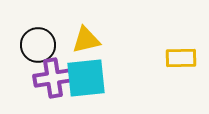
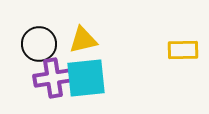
yellow triangle: moved 3 px left
black circle: moved 1 px right, 1 px up
yellow rectangle: moved 2 px right, 8 px up
